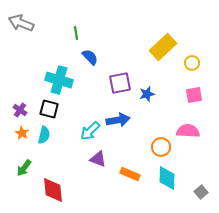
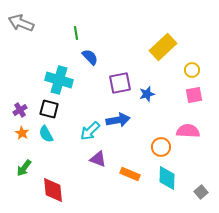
yellow circle: moved 7 px down
purple cross: rotated 24 degrees clockwise
cyan semicircle: moved 2 px right, 1 px up; rotated 138 degrees clockwise
